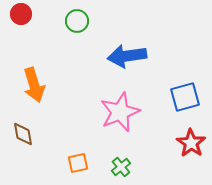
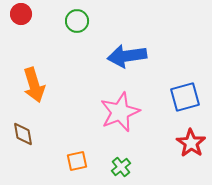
orange square: moved 1 px left, 2 px up
